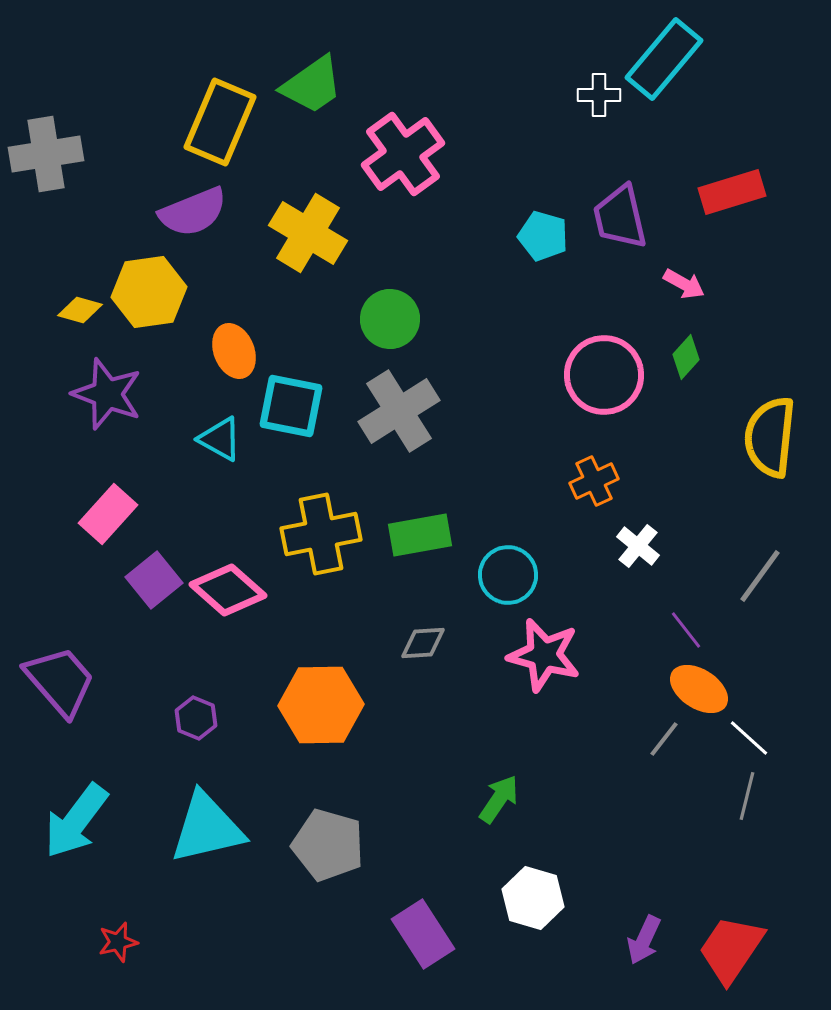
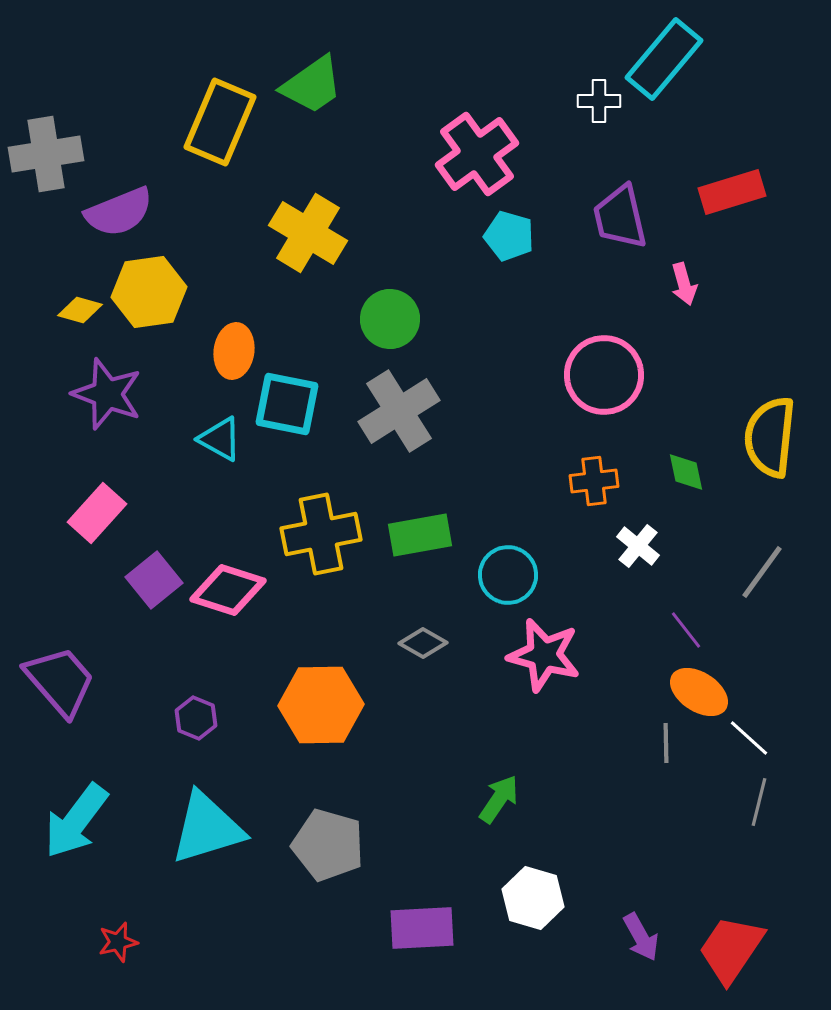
white cross at (599, 95): moved 6 px down
pink cross at (403, 154): moved 74 px right
purple semicircle at (193, 212): moved 74 px left
cyan pentagon at (543, 236): moved 34 px left
pink arrow at (684, 284): rotated 45 degrees clockwise
orange ellipse at (234, 351): rotated 30 degrees clockwise
green diamond at (686, 357): moved 115 px down; rotated 54 degrees counterclockwise
cyan square at (291, 406): moved 4 px left, 2 px up
orange cross at (594, 481): rotated 18 degrees clockwise
pink rectangle at (108, 514): moved 11 px left, 1 px up
gray line at (760, 576): moved 2 px right, 4 px up
pink diamond at (228, 590): rotated 24 degrees counterclockwise
gray diamond at (423, 643): rotated 33 degrees clockwise
orange ellipse at (699, 689): moved 3 px down
gray line at (664, 739): moved 2 px right, 4 px down; rotated 39 degrees counterclockwise
gray line at (747, 796): moved 12 px right, 6 px down
cyan triangle at (207, 828): rotated 4 degrees counterclockwise
purple rectangle at (423, 934): moved 1 px left, 6 px up; rotated 60 degrees counterclockwise
purple arrow at (644, 940): moved 3 px left, 3 px up; rotated 54 degrees counterclockwise
